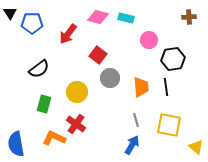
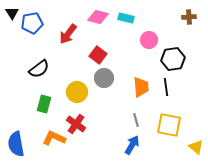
black triangle: moved 2 px right
blue pentagon: rotated 10 degrees counterclockwise
gray circle: moved 6 px left
